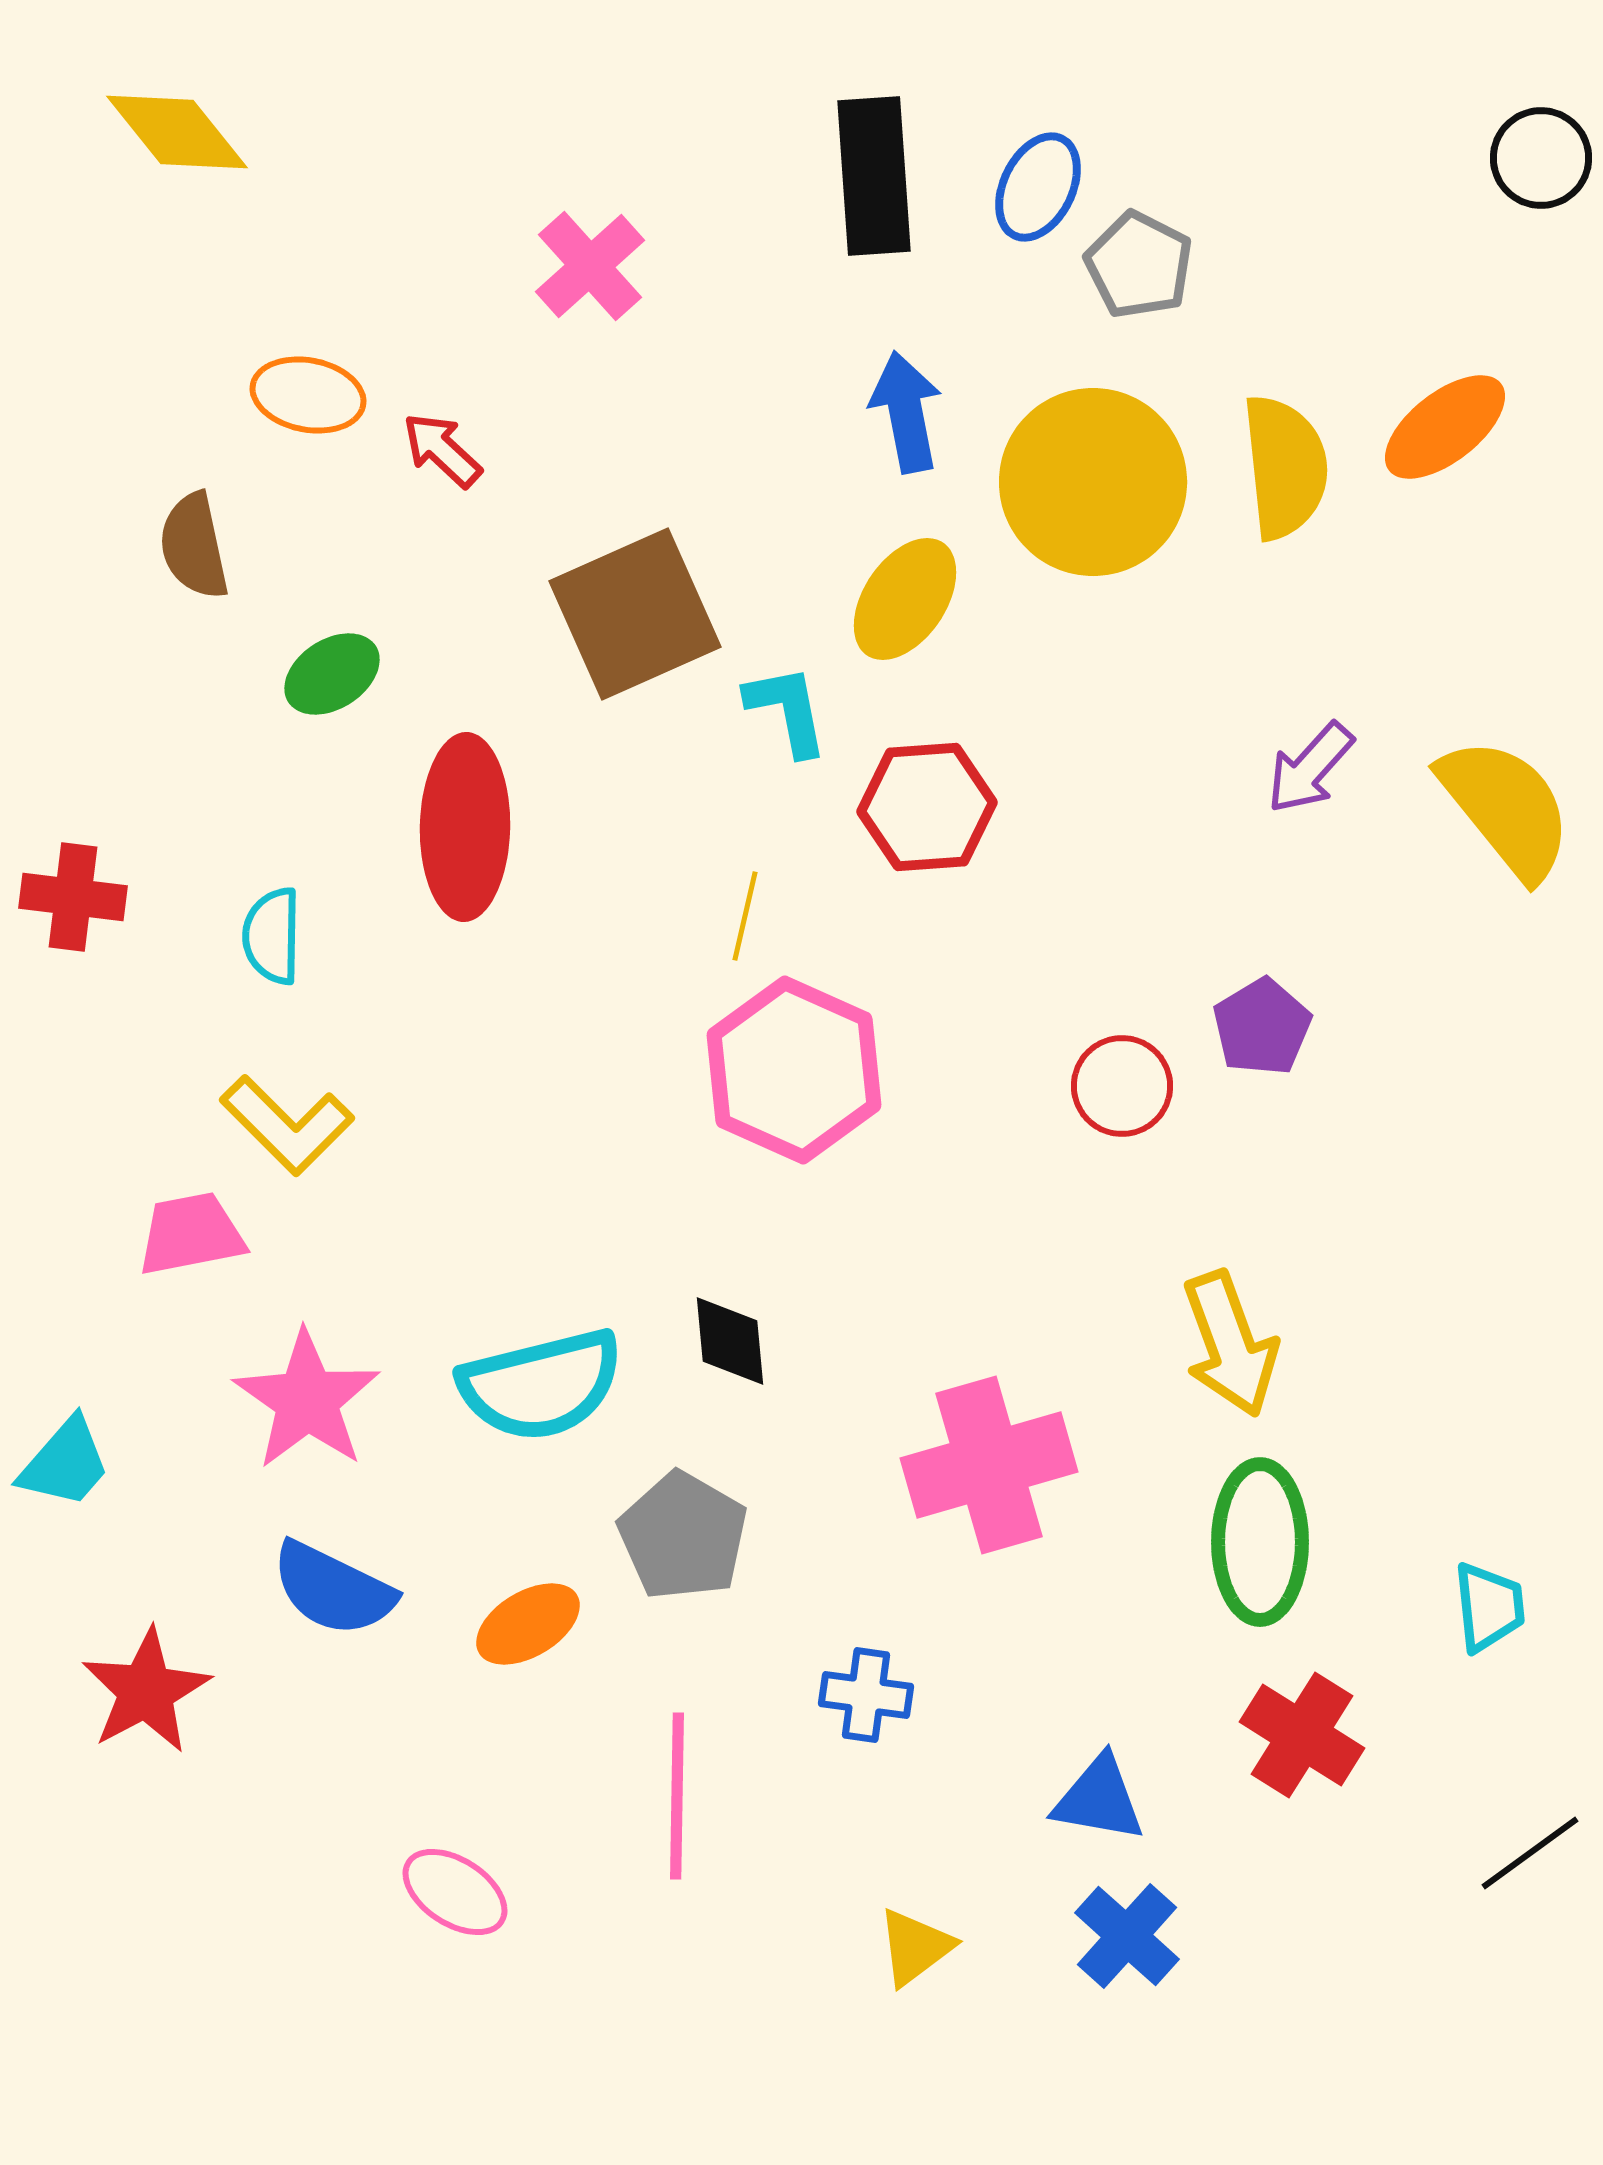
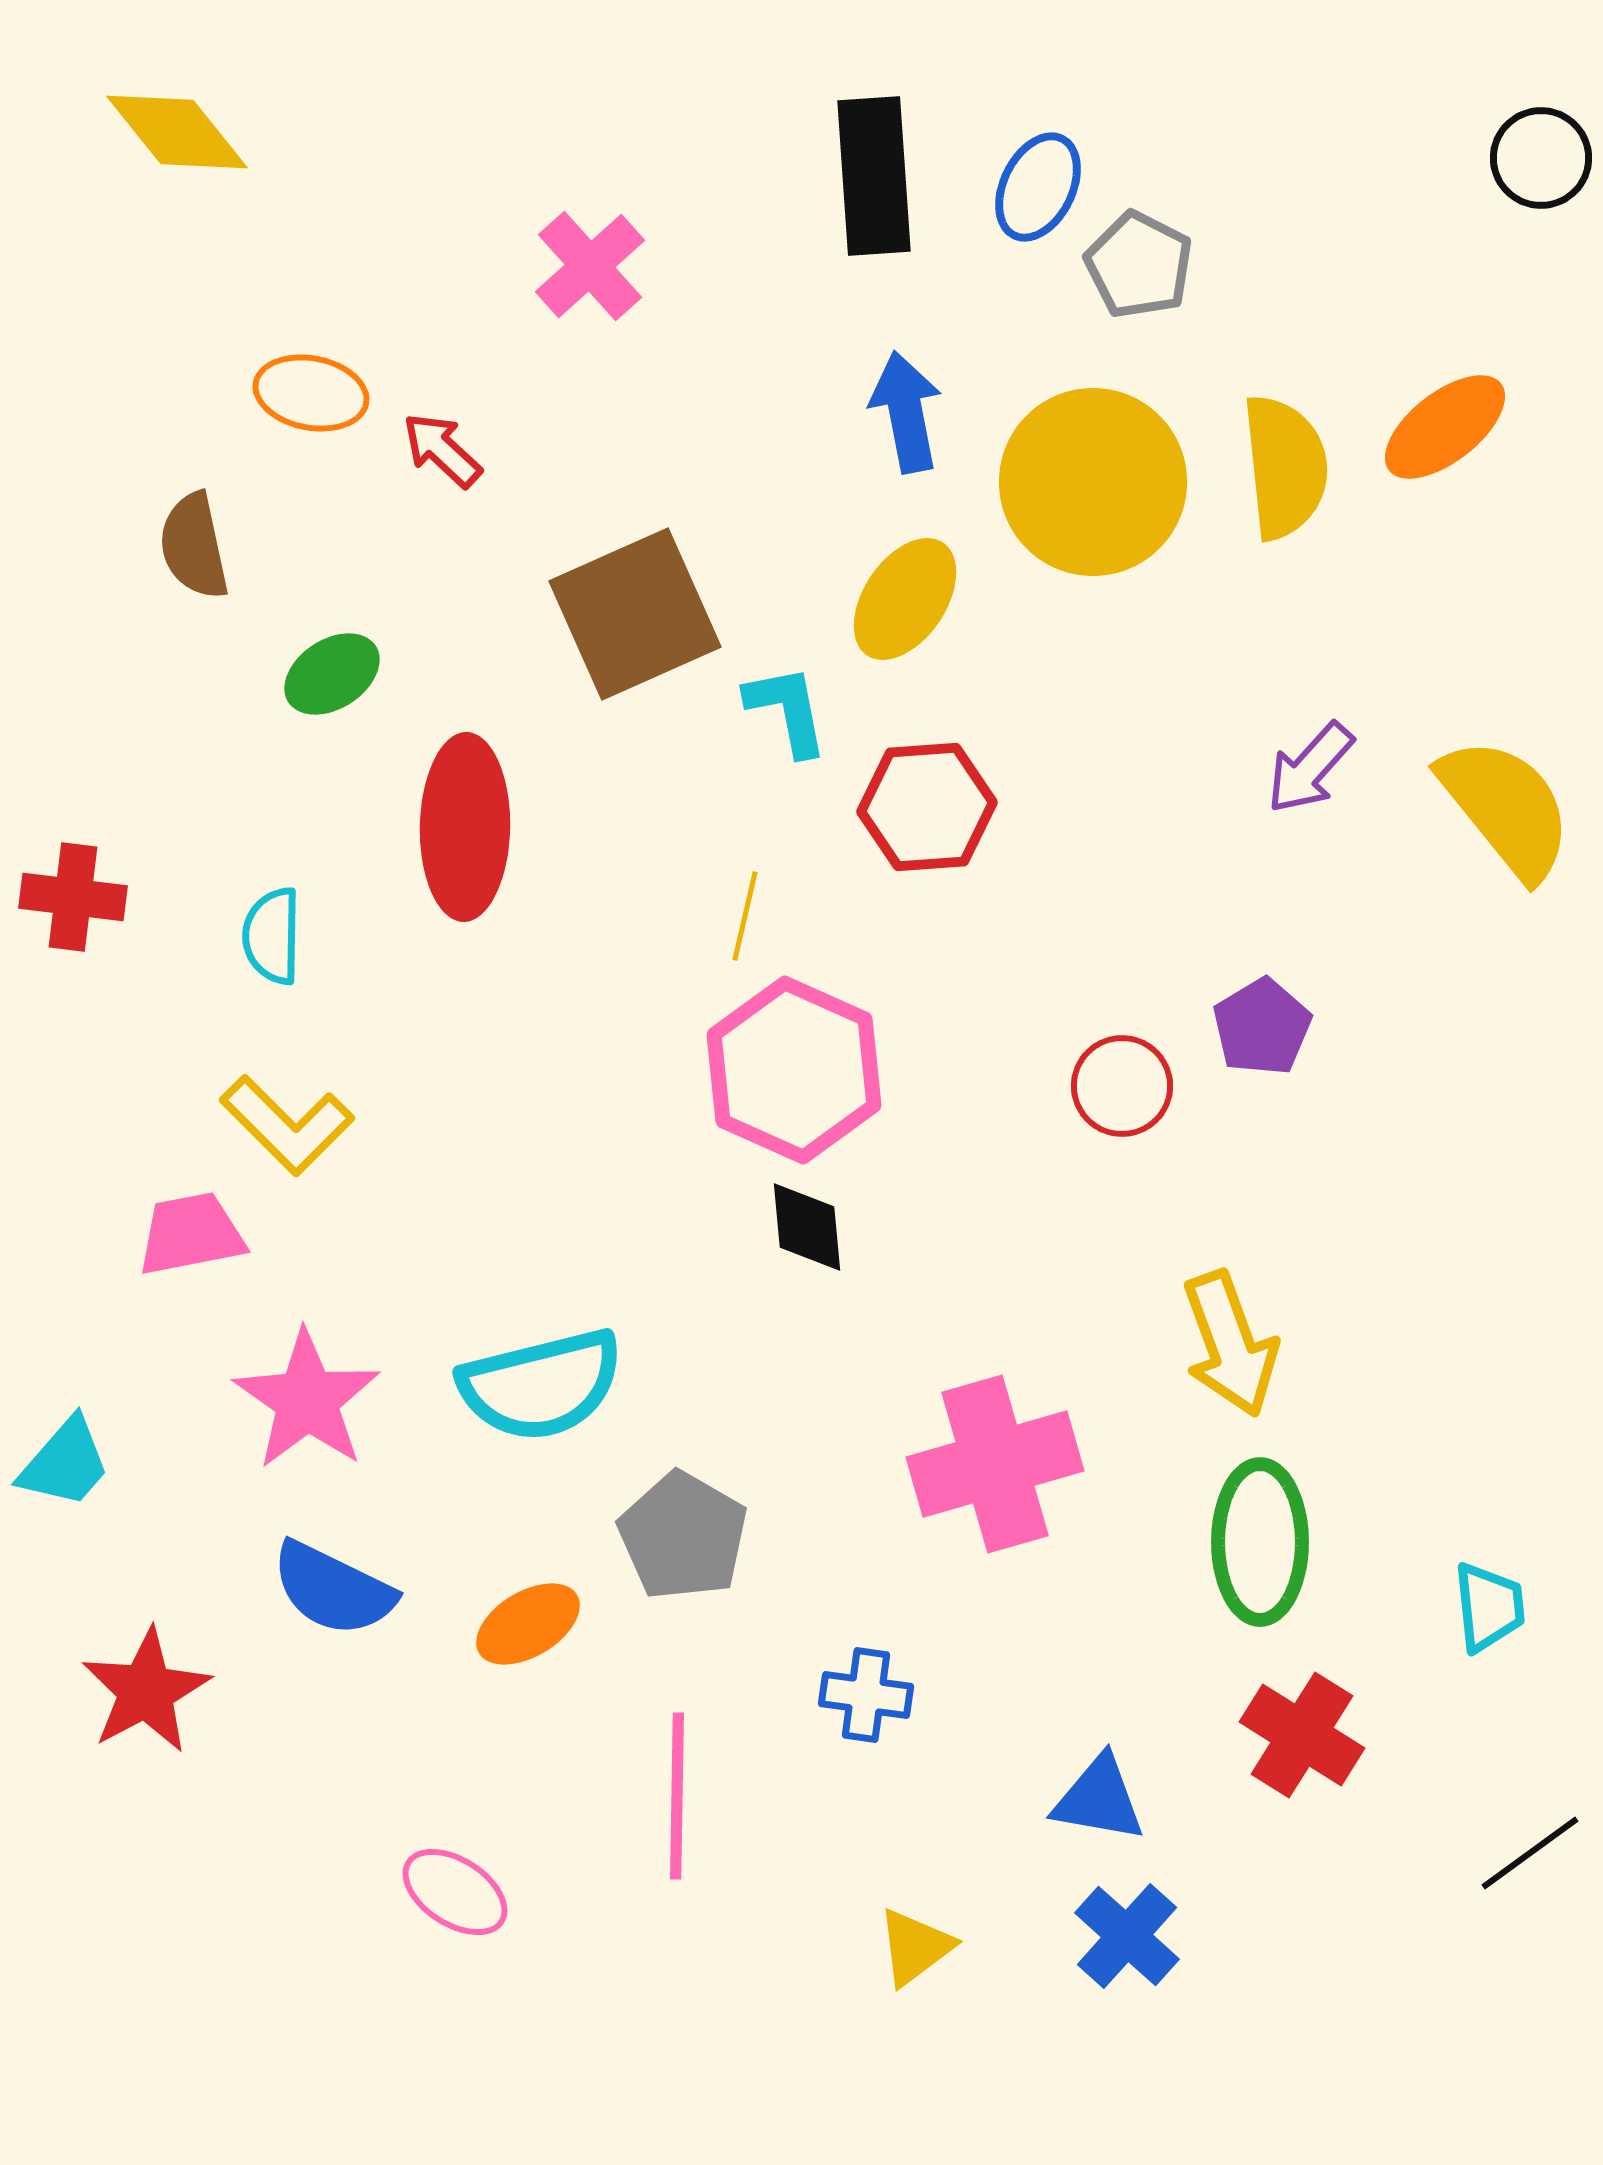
orange ellipse at (308, 395): moved 3 px right, 2 px up
black diamond at (730, 1341): moved 77 px right, 114 px up
pink cross at (989, 1465): moved 6 px right, 1 px up
